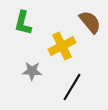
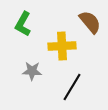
green L-shape: moved 1 px down; rotated 15 degrees clockwise
yellow cross: rotated 24 degrees clockwise
